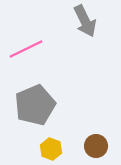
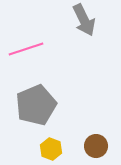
gray arrow: moved 1 px left, 1 px up
pink line: rotated 8 degrees clockwise
gray pentagon: moved 1 px right
